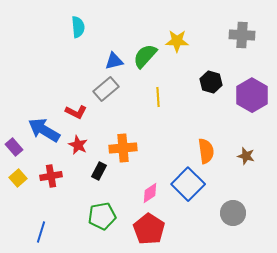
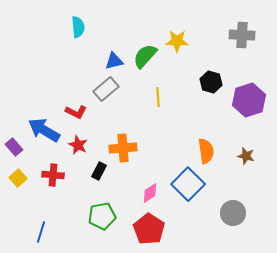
purple hexagon: moved 3 px left, 5 px down; rotated 12 degrees clockwise
red cross: moved 2 px right, 1 px up; rotated 15 degrees clockwise
